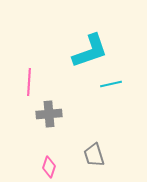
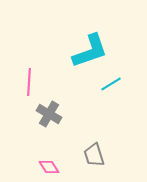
cyan line: rotated 20 degrees counterclockwise
gray cross: rotated 35 degrees clockwise
pink diamond: rotated 50 degrees counterclockwise
